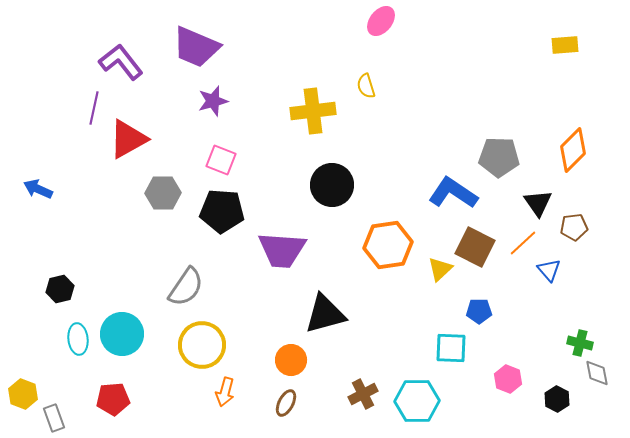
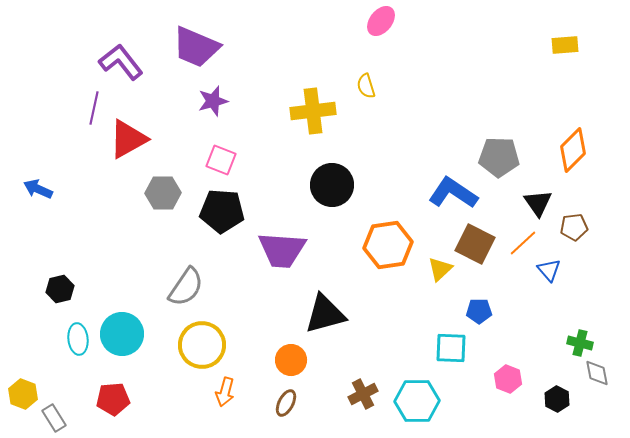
brown square at (475, 247): moved 3 px up
gray rectangle at (54, 418): rotated 12 degrees counterclockwise
